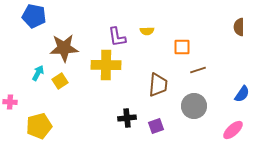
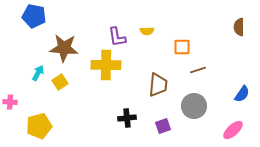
brown star: rotated 8 degrees clockwise
yellow square: moved 1 px down
purple square: moved 7 px right
